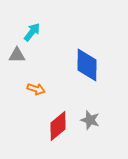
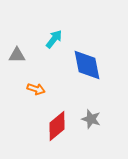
cyan arrow: moved 22 px right, 7 px down
blue diamond: rotated 12 degrees counterclockwise
gray star: moved 1 px right, 1 px up
red diamond: moved 1 px left
